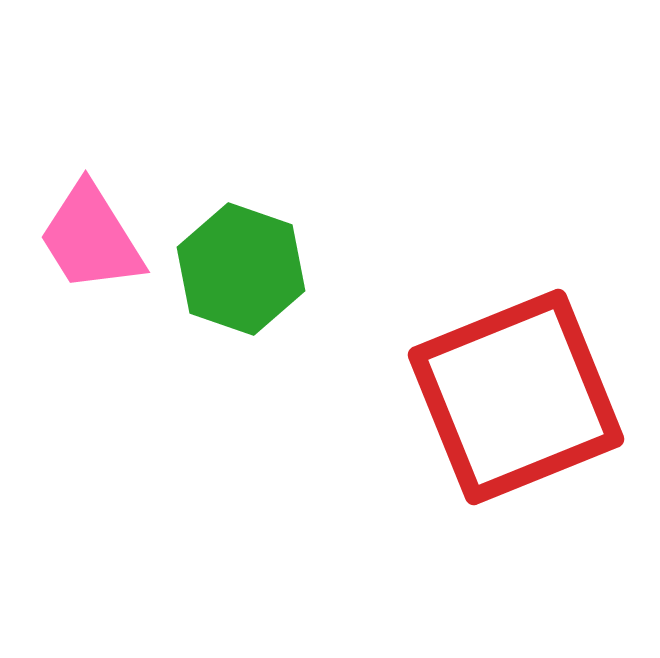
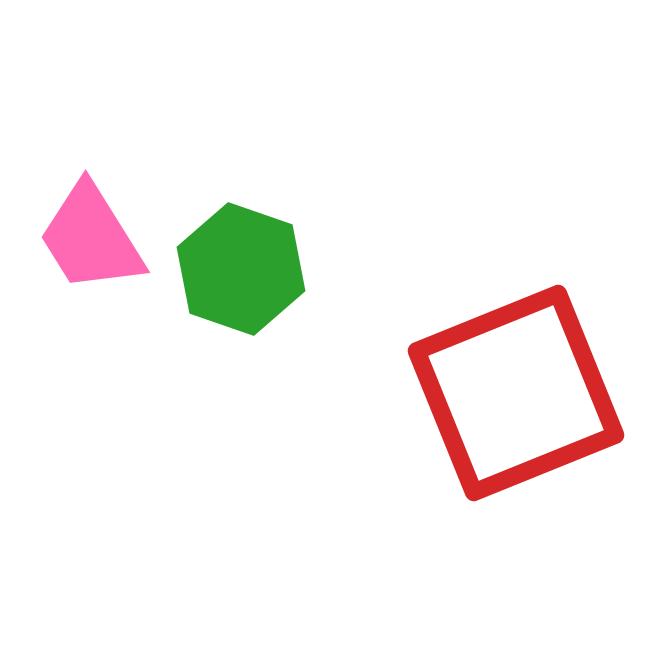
red square: moved 4 px up
